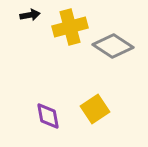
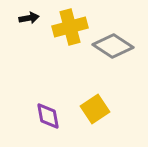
black arrow: moved 1 px left, 3 px down
